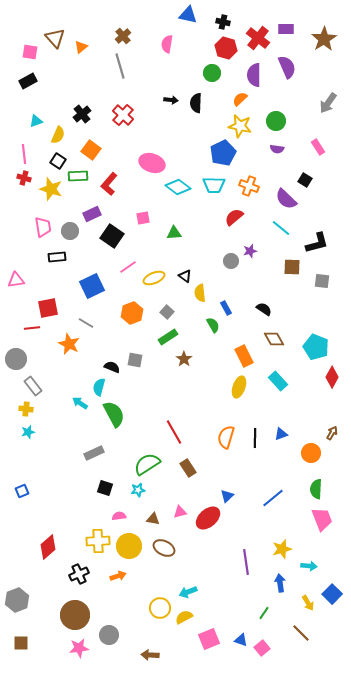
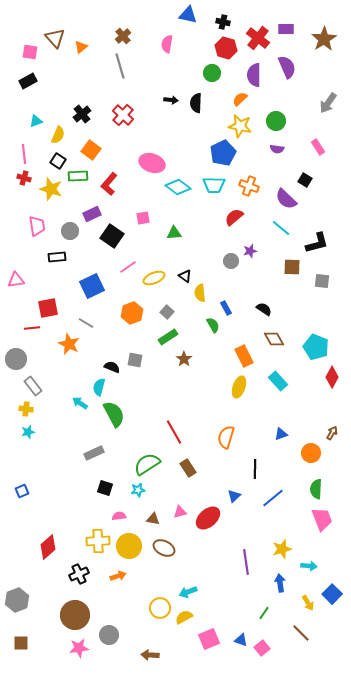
pink trapezoid at (43, 227): moved 6 px left, 1 px up
black line at (255, 438): moved 31 px down
blue triangle at (227, 496): moved 7 px right
